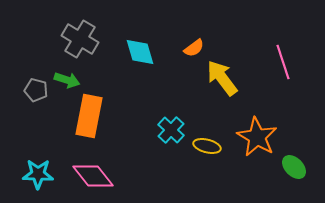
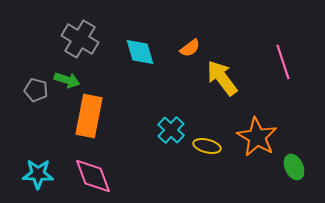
orange semicircle: moved 4 px left
green ellipse: rotated 20 degrees clockwise
pink diamond: rotated 18 degrees clockwise
